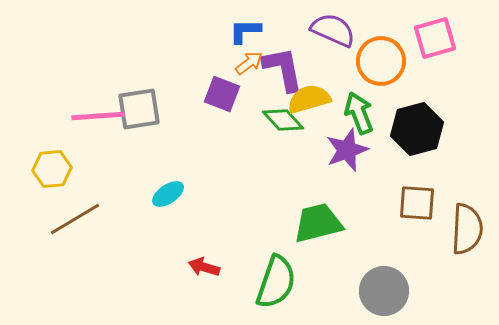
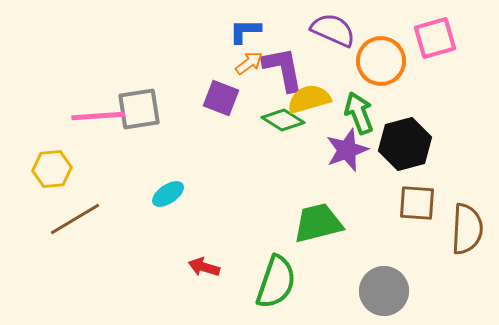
purple square: moved 1 px left, 4 px down
green diamond: rotated 15 degrees counterclockwise
black hexagon: moved 12 px left, 15 px down
